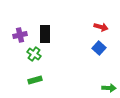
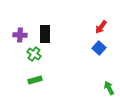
red arrow: rotated 112 degrees clockwise
purple cross: rotated 16 degrees clockwise
green arrow: rotated 120 degrees counterclockwise
